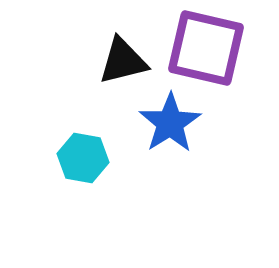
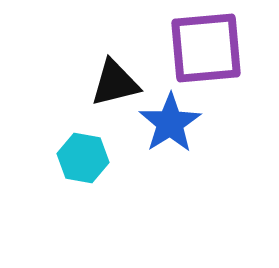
purple square: rotated 18 degrees counterclockwise
black triangle: moved 8 px left, 22 px down
